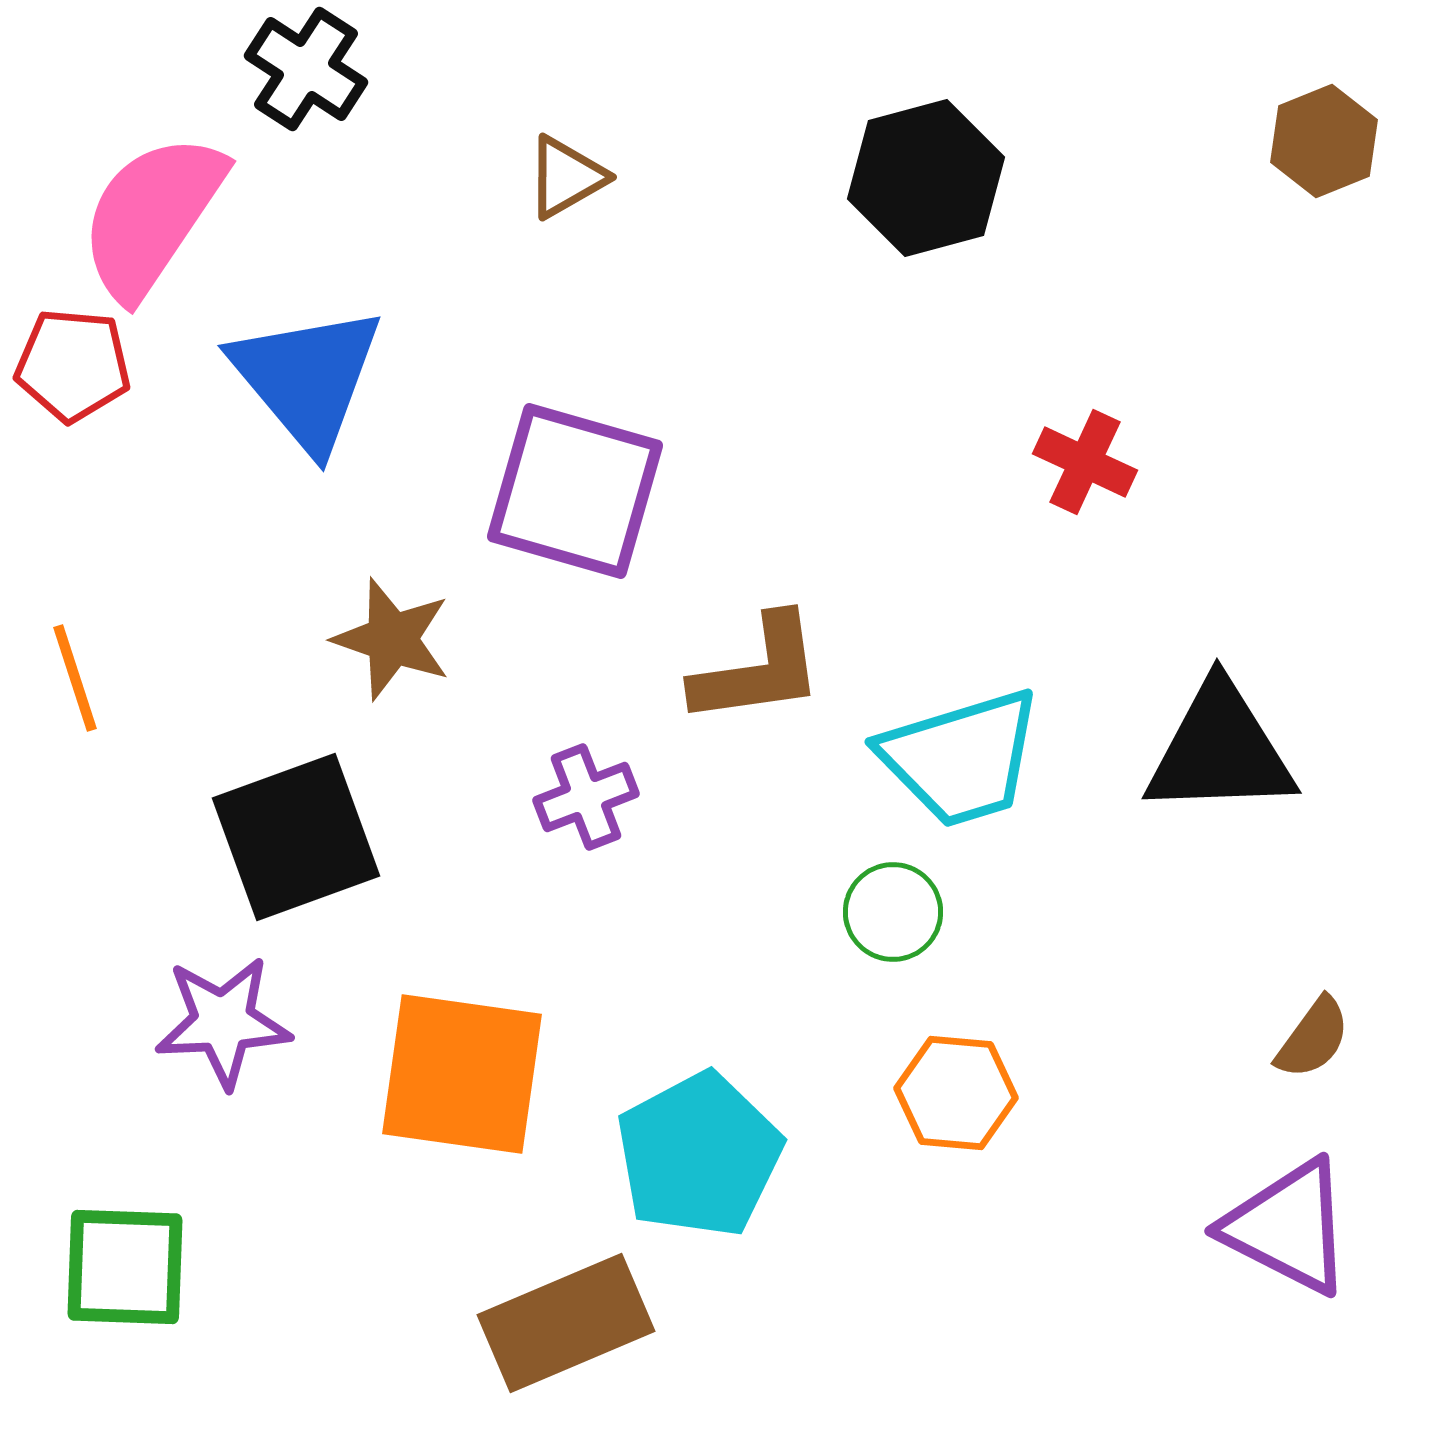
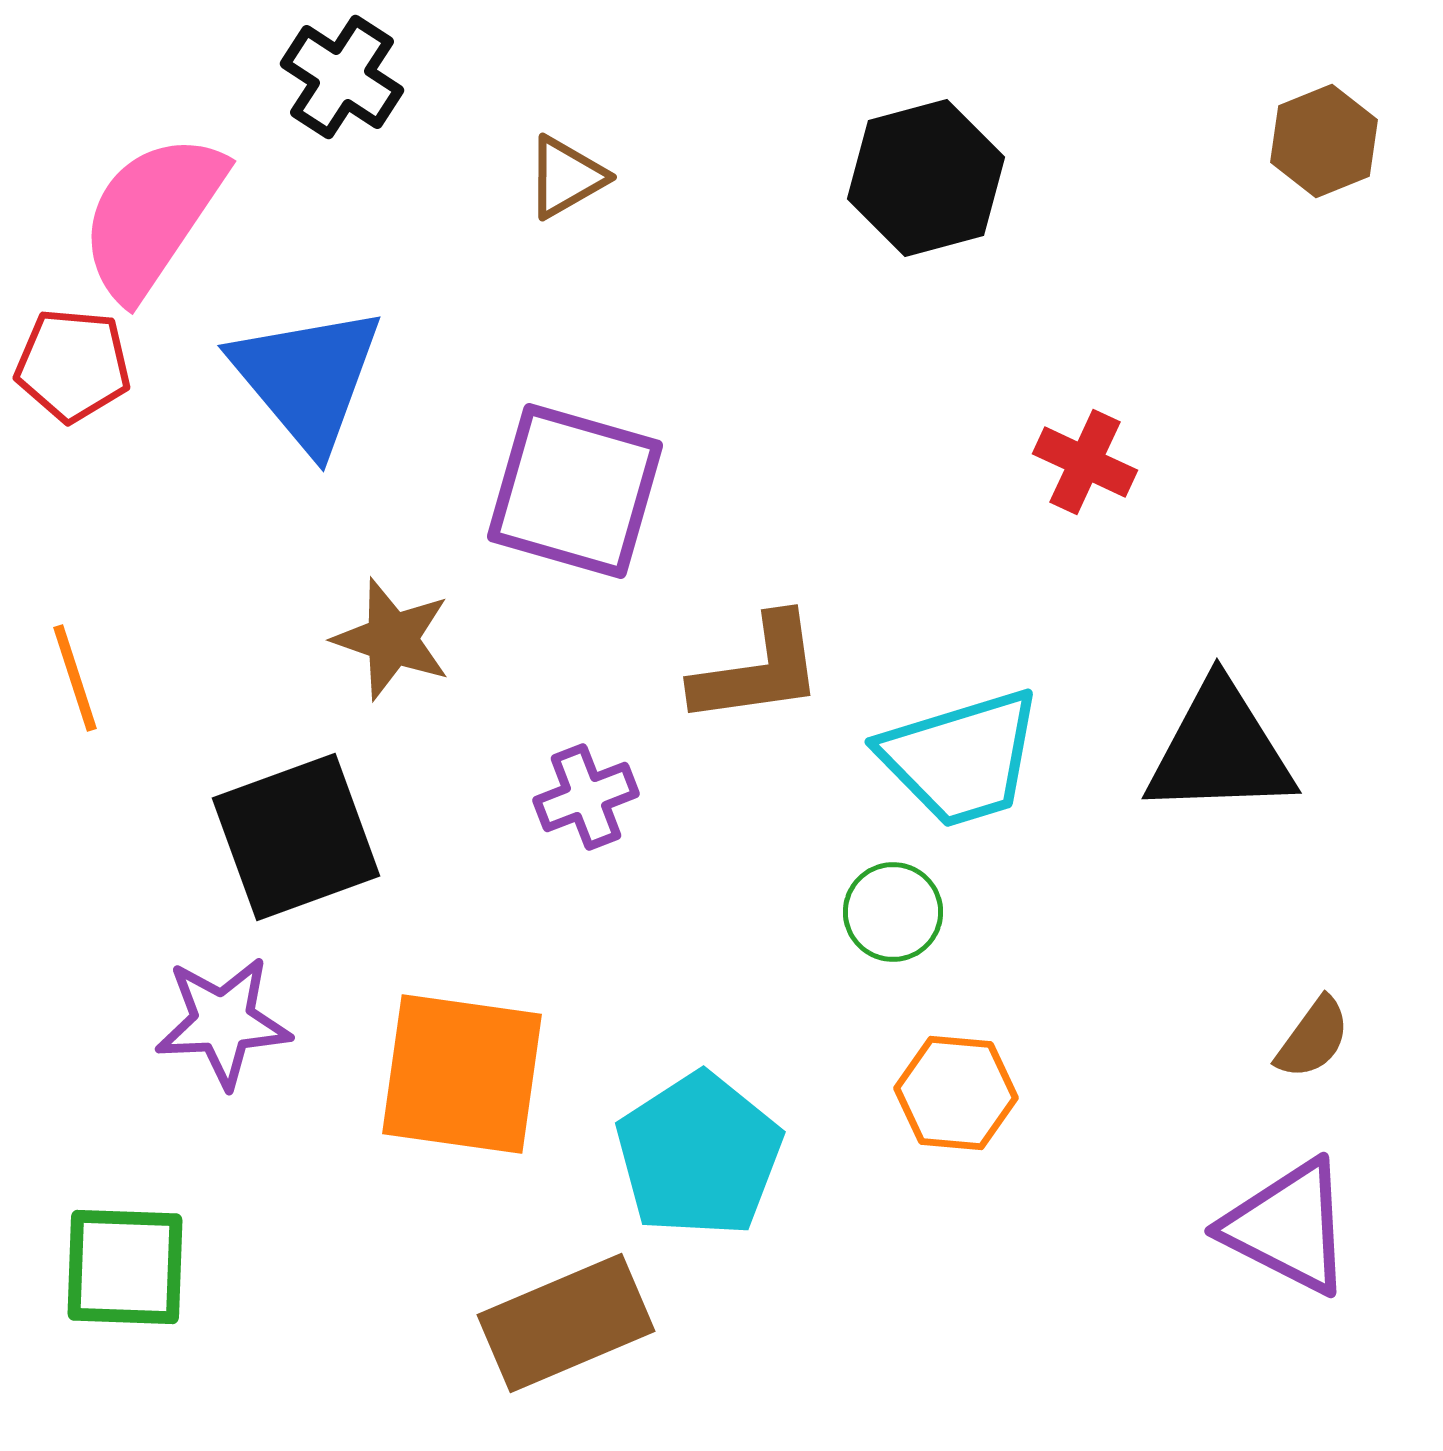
black cross: moved 36 px right, 8 px down
cyan pentagon: rotated 5 degrees counterclockwise
